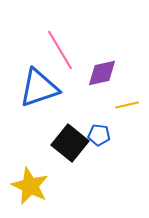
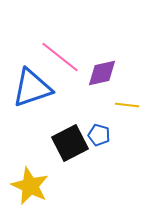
pink line: moved 7 px down; rotated 21 degrees counterclockwise
blue triangle: moved 7 px left
yellow line: rotated 20 degrees clockwise
blue pentagon: rotated 10 degrees clockwise
black square: rotated 24 degrees clockwise
